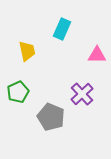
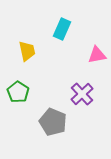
pink triangle: rotated 12 degrees counterclockwise
green pentagon: rotated 15 degrees counterclockwise
gray pentagon: moved 2 px right, 5 px down
